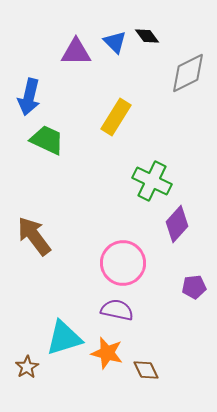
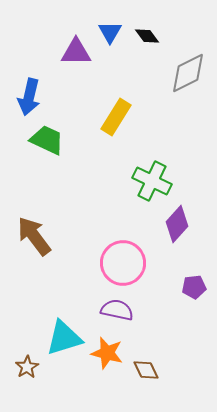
blue triangle: moved 5 px left, 10 px up; rotated 15 degrees clockwise
